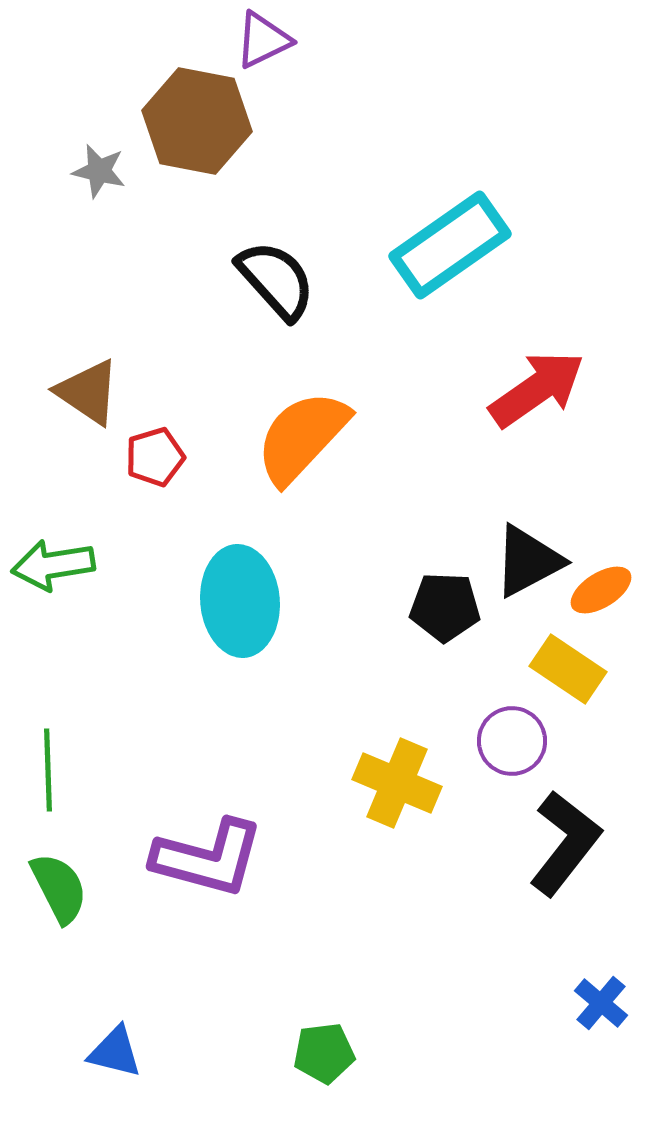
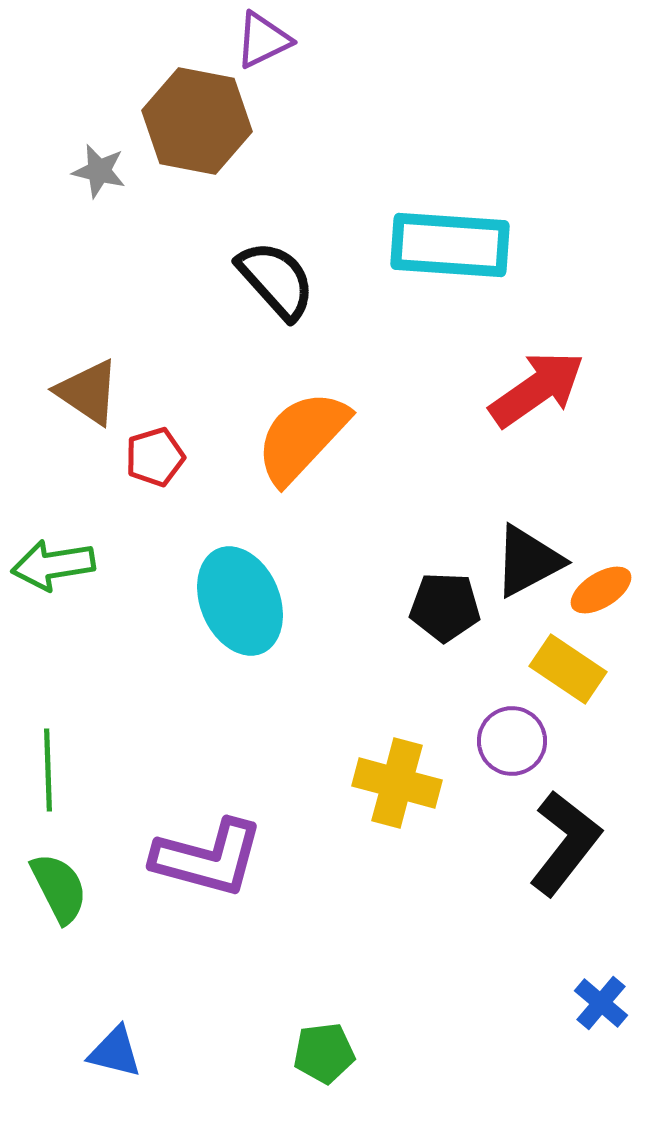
cyan rectangle: rotated 39 degrees clockwise
cyan ellipse: rotated 18 degrees counterclockwise
yellow cross: rotated 8 degrees counterclockwise
